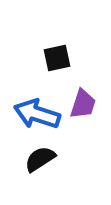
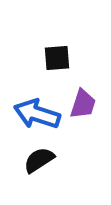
black square: rotated 8 degrees clockwise
black semicircle: moved 1 px left, 1 px down
